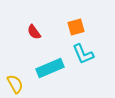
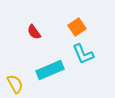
orange square: moved 1 px right; rotated 18 degrees counterclockwise
cyan rectangle: moved 2 px down
